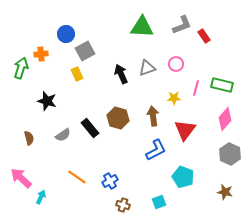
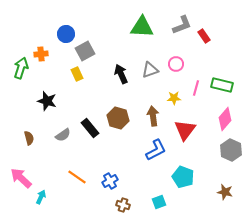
gray triangle: moved 3 px right, 2 px down
gray hexagon: moved 1 px right, 4 px up
